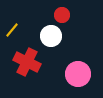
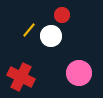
yellow line: moved 17 px right
red cross: moved 6 px left, 15 px down
pink circle: moved 1 px right, 1 px up
